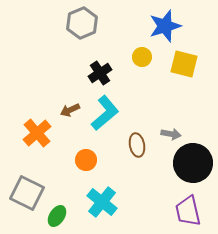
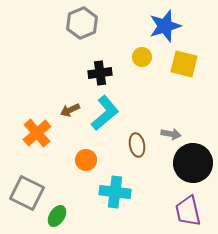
black cross: rotated 25 degrees clockwise
cyan cross: moved 13 px right, 10 px up; rotated 32 degrees counterclockwise
